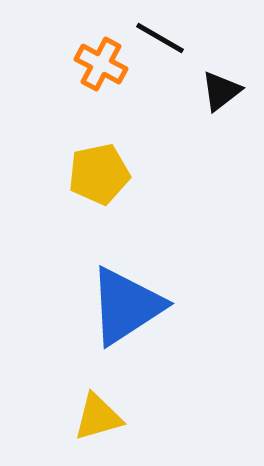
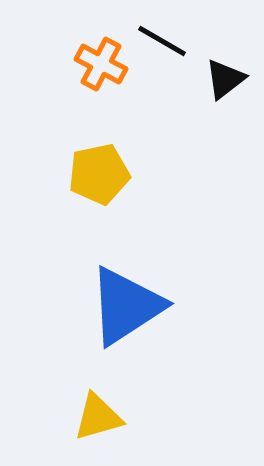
black line: moved 2 px right, 3 px down
black triangle: moved 4 px right, 12 px up
